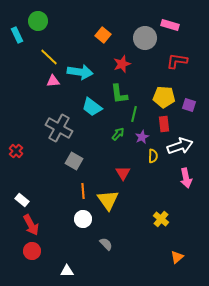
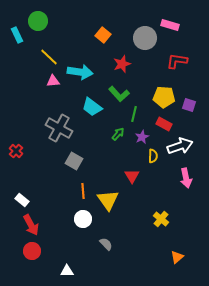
green L-shape: rotated 35 degrees counterclockwise
red rectangle: rotated 56 degrees counterclockwise
red triangle: moved 9 px right, 3 px down
